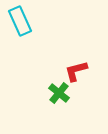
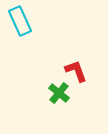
red L-shape: rotated 85 degrees clockwise
